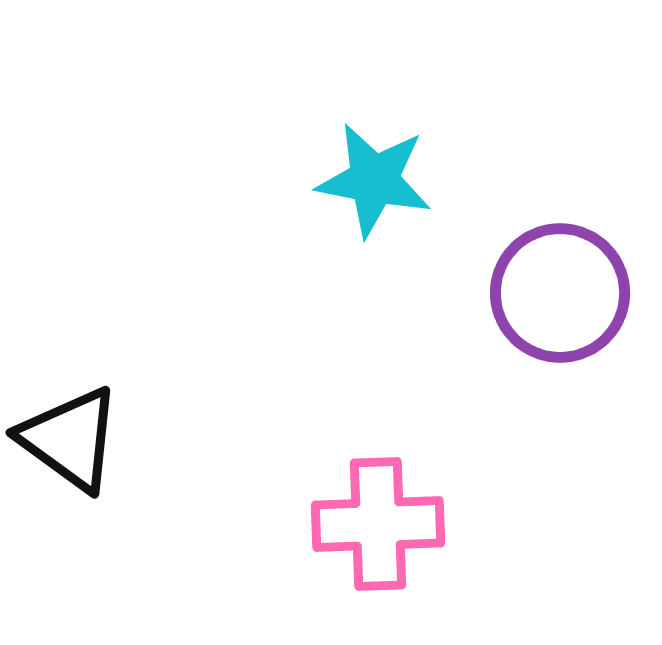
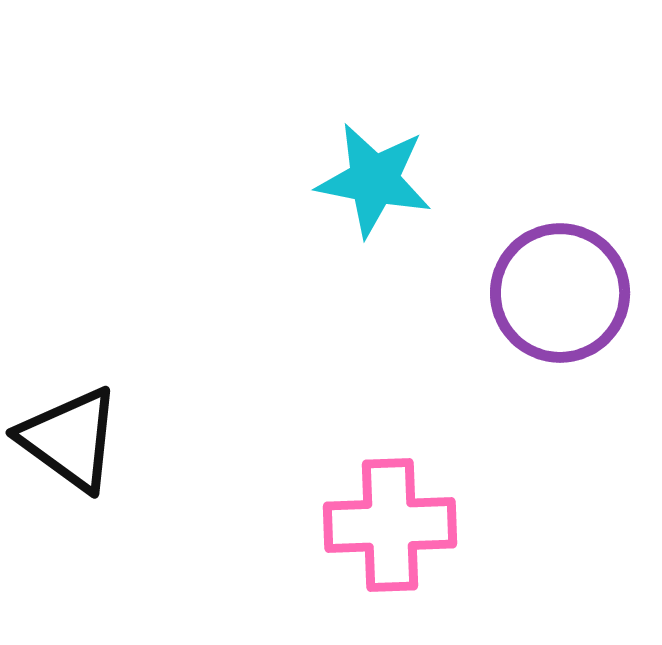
pink cross: moved 12 px right, 1 px down
